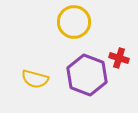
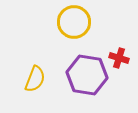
purple hexagon: rotated 12 degrees counterclockwise
yellow semicircle: rotated 84 degrees counterclockwise
